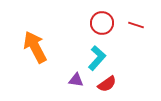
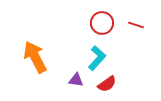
orange arrow: moved 10 px down
